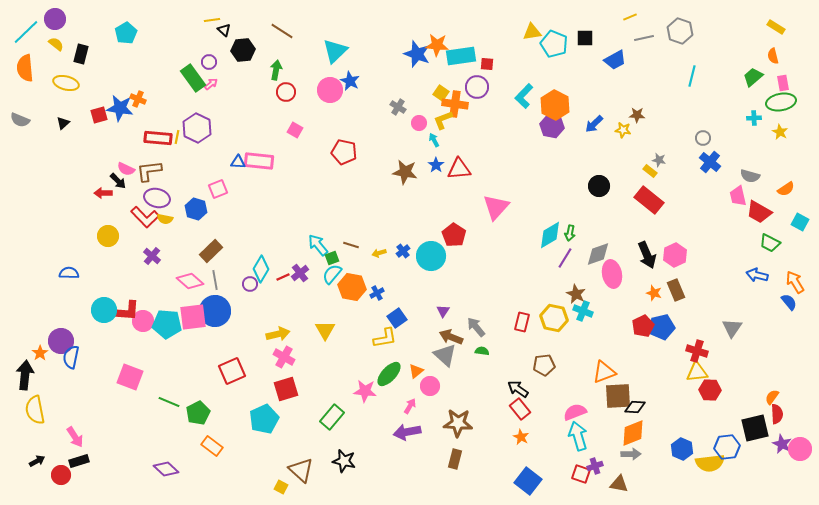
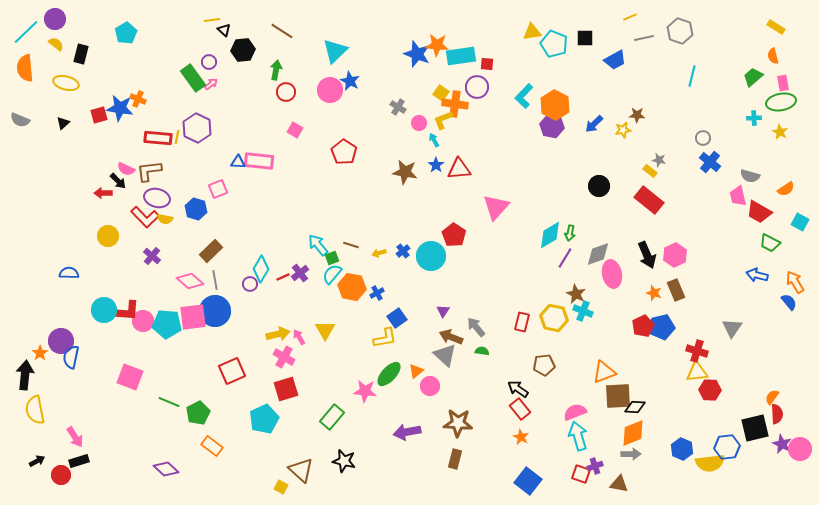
yellow star at (623, 130): rotated 21 degrees counterclockwise
red pentagon at (344, 152): rotated 20 degrees clockwise
pink arrow at (410, 406): moved 111 px left, 69 px up; rotated 63 degrees counterclockwise
